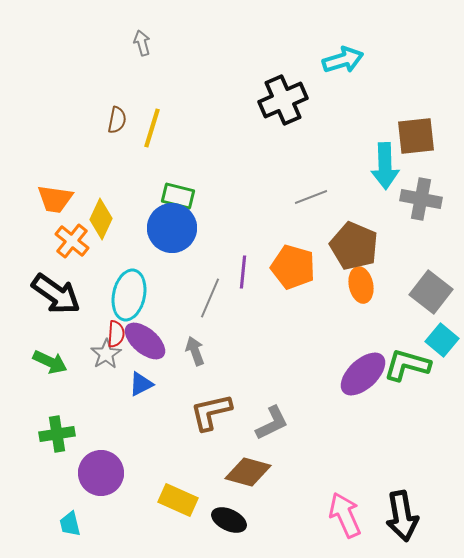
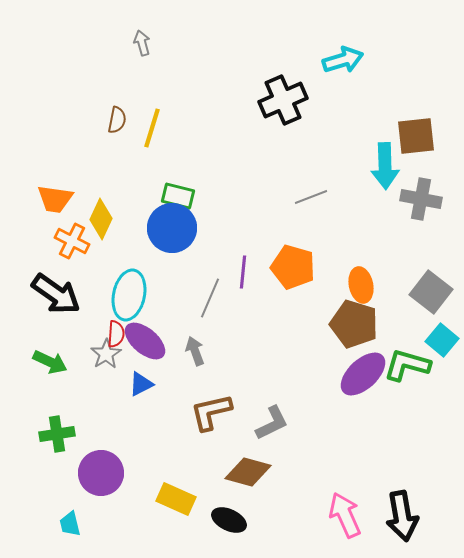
orange cross at (72, 241): rotated 12 degrees counterclockwise
brown pentagon at (354, 246): moved 78 px down; rotated 6 degrees counterclockwise
yellow rectangle at (178, 500): moved 2 px left, 1 px up
